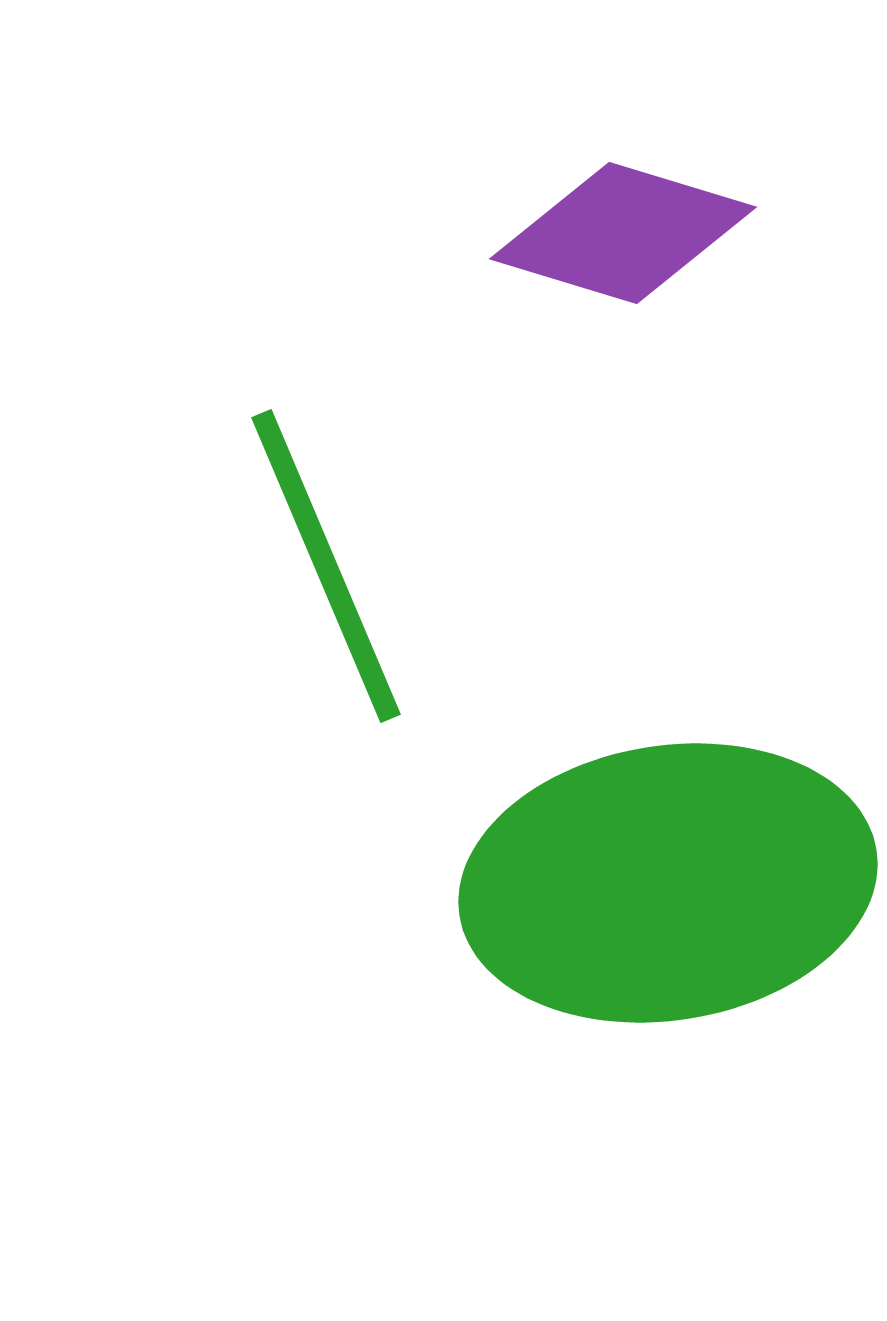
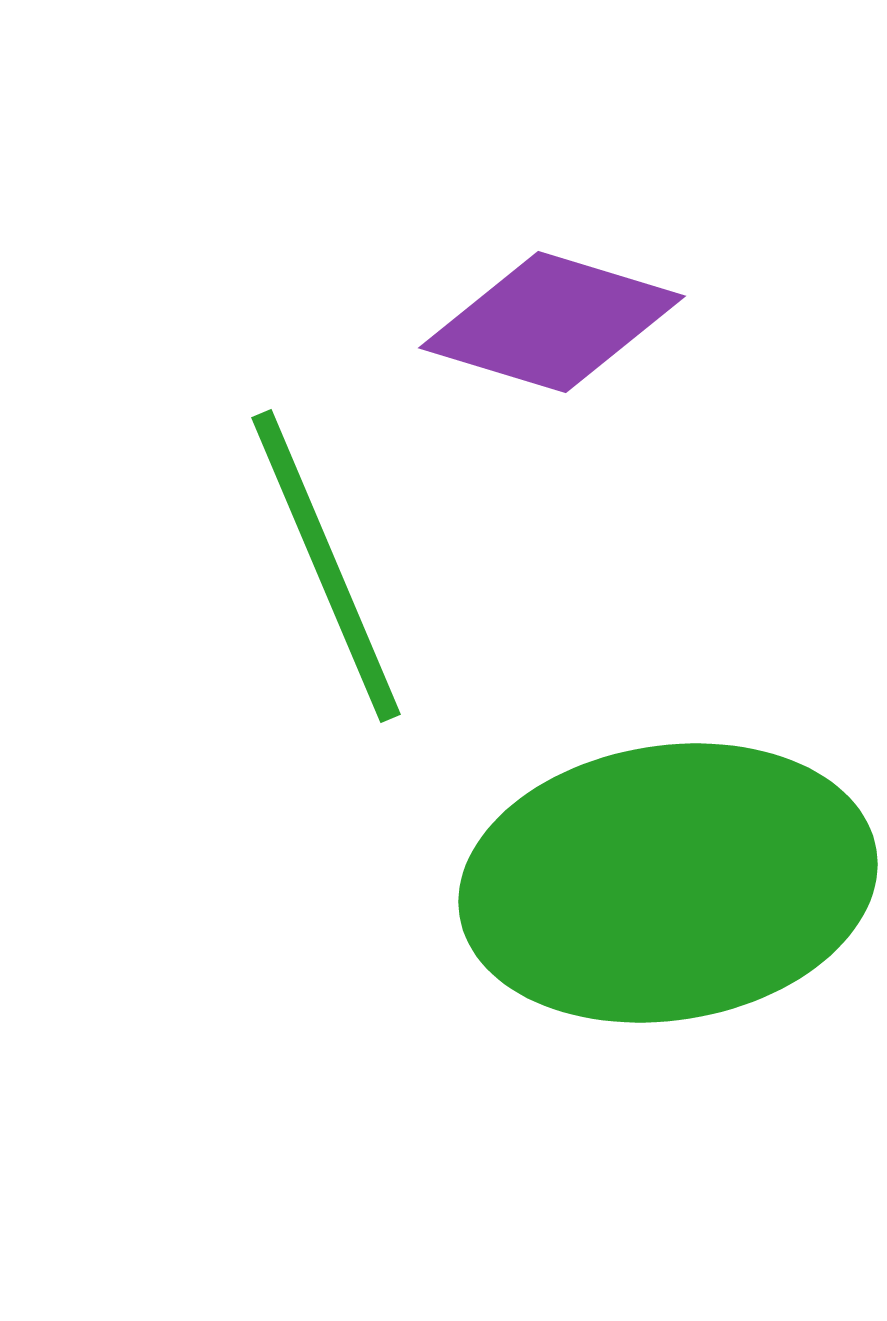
purple diamond: moved 71 px left, 89 px down
